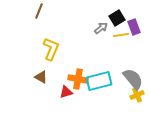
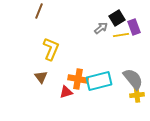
brown triangle: rotated 24 degrees clockwise
yellow cross: rotated 16 degrees clockwise
